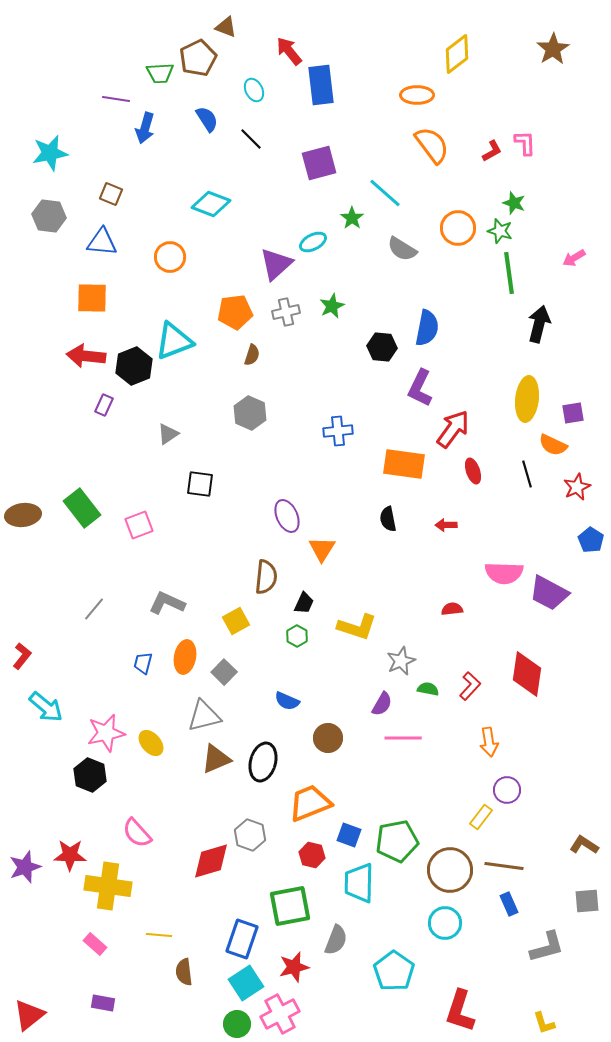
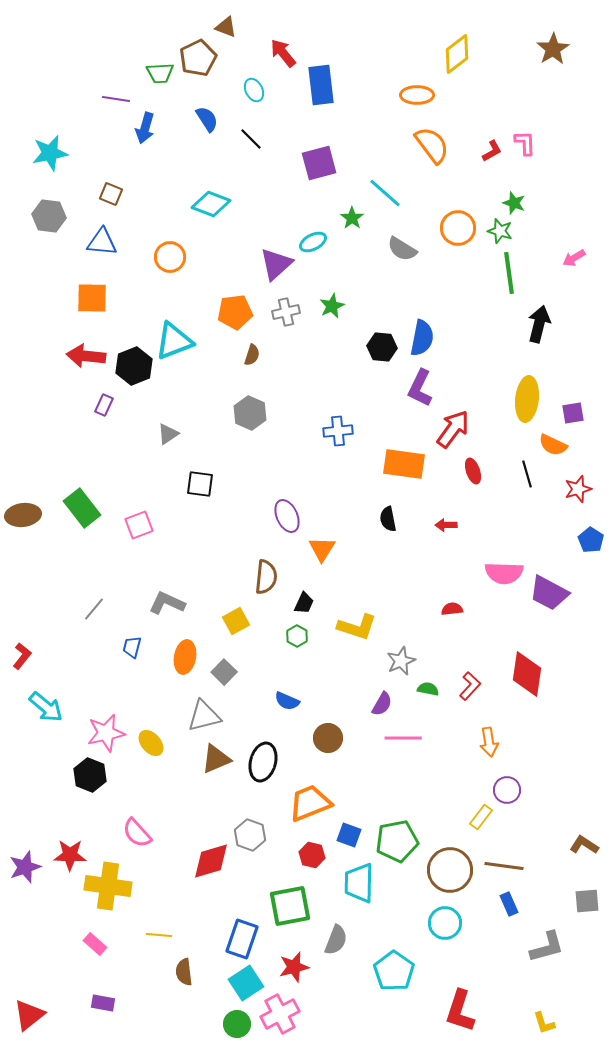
red arrow at (289, 51): moved 6 px left, 2 px down
blue semicircle at (427, 328): moved 5 px left, 10 px down
red star at (577, 487): moved 1 px right, 2 px down; rotated 8 degrees clockwise
blue trapezoid at (143, 663): moved 11 px left, 16 px up
